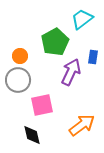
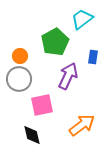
purple arrow: moved 3 px left, 4 px down
gray circle: moved 1 px right, 1 px up
